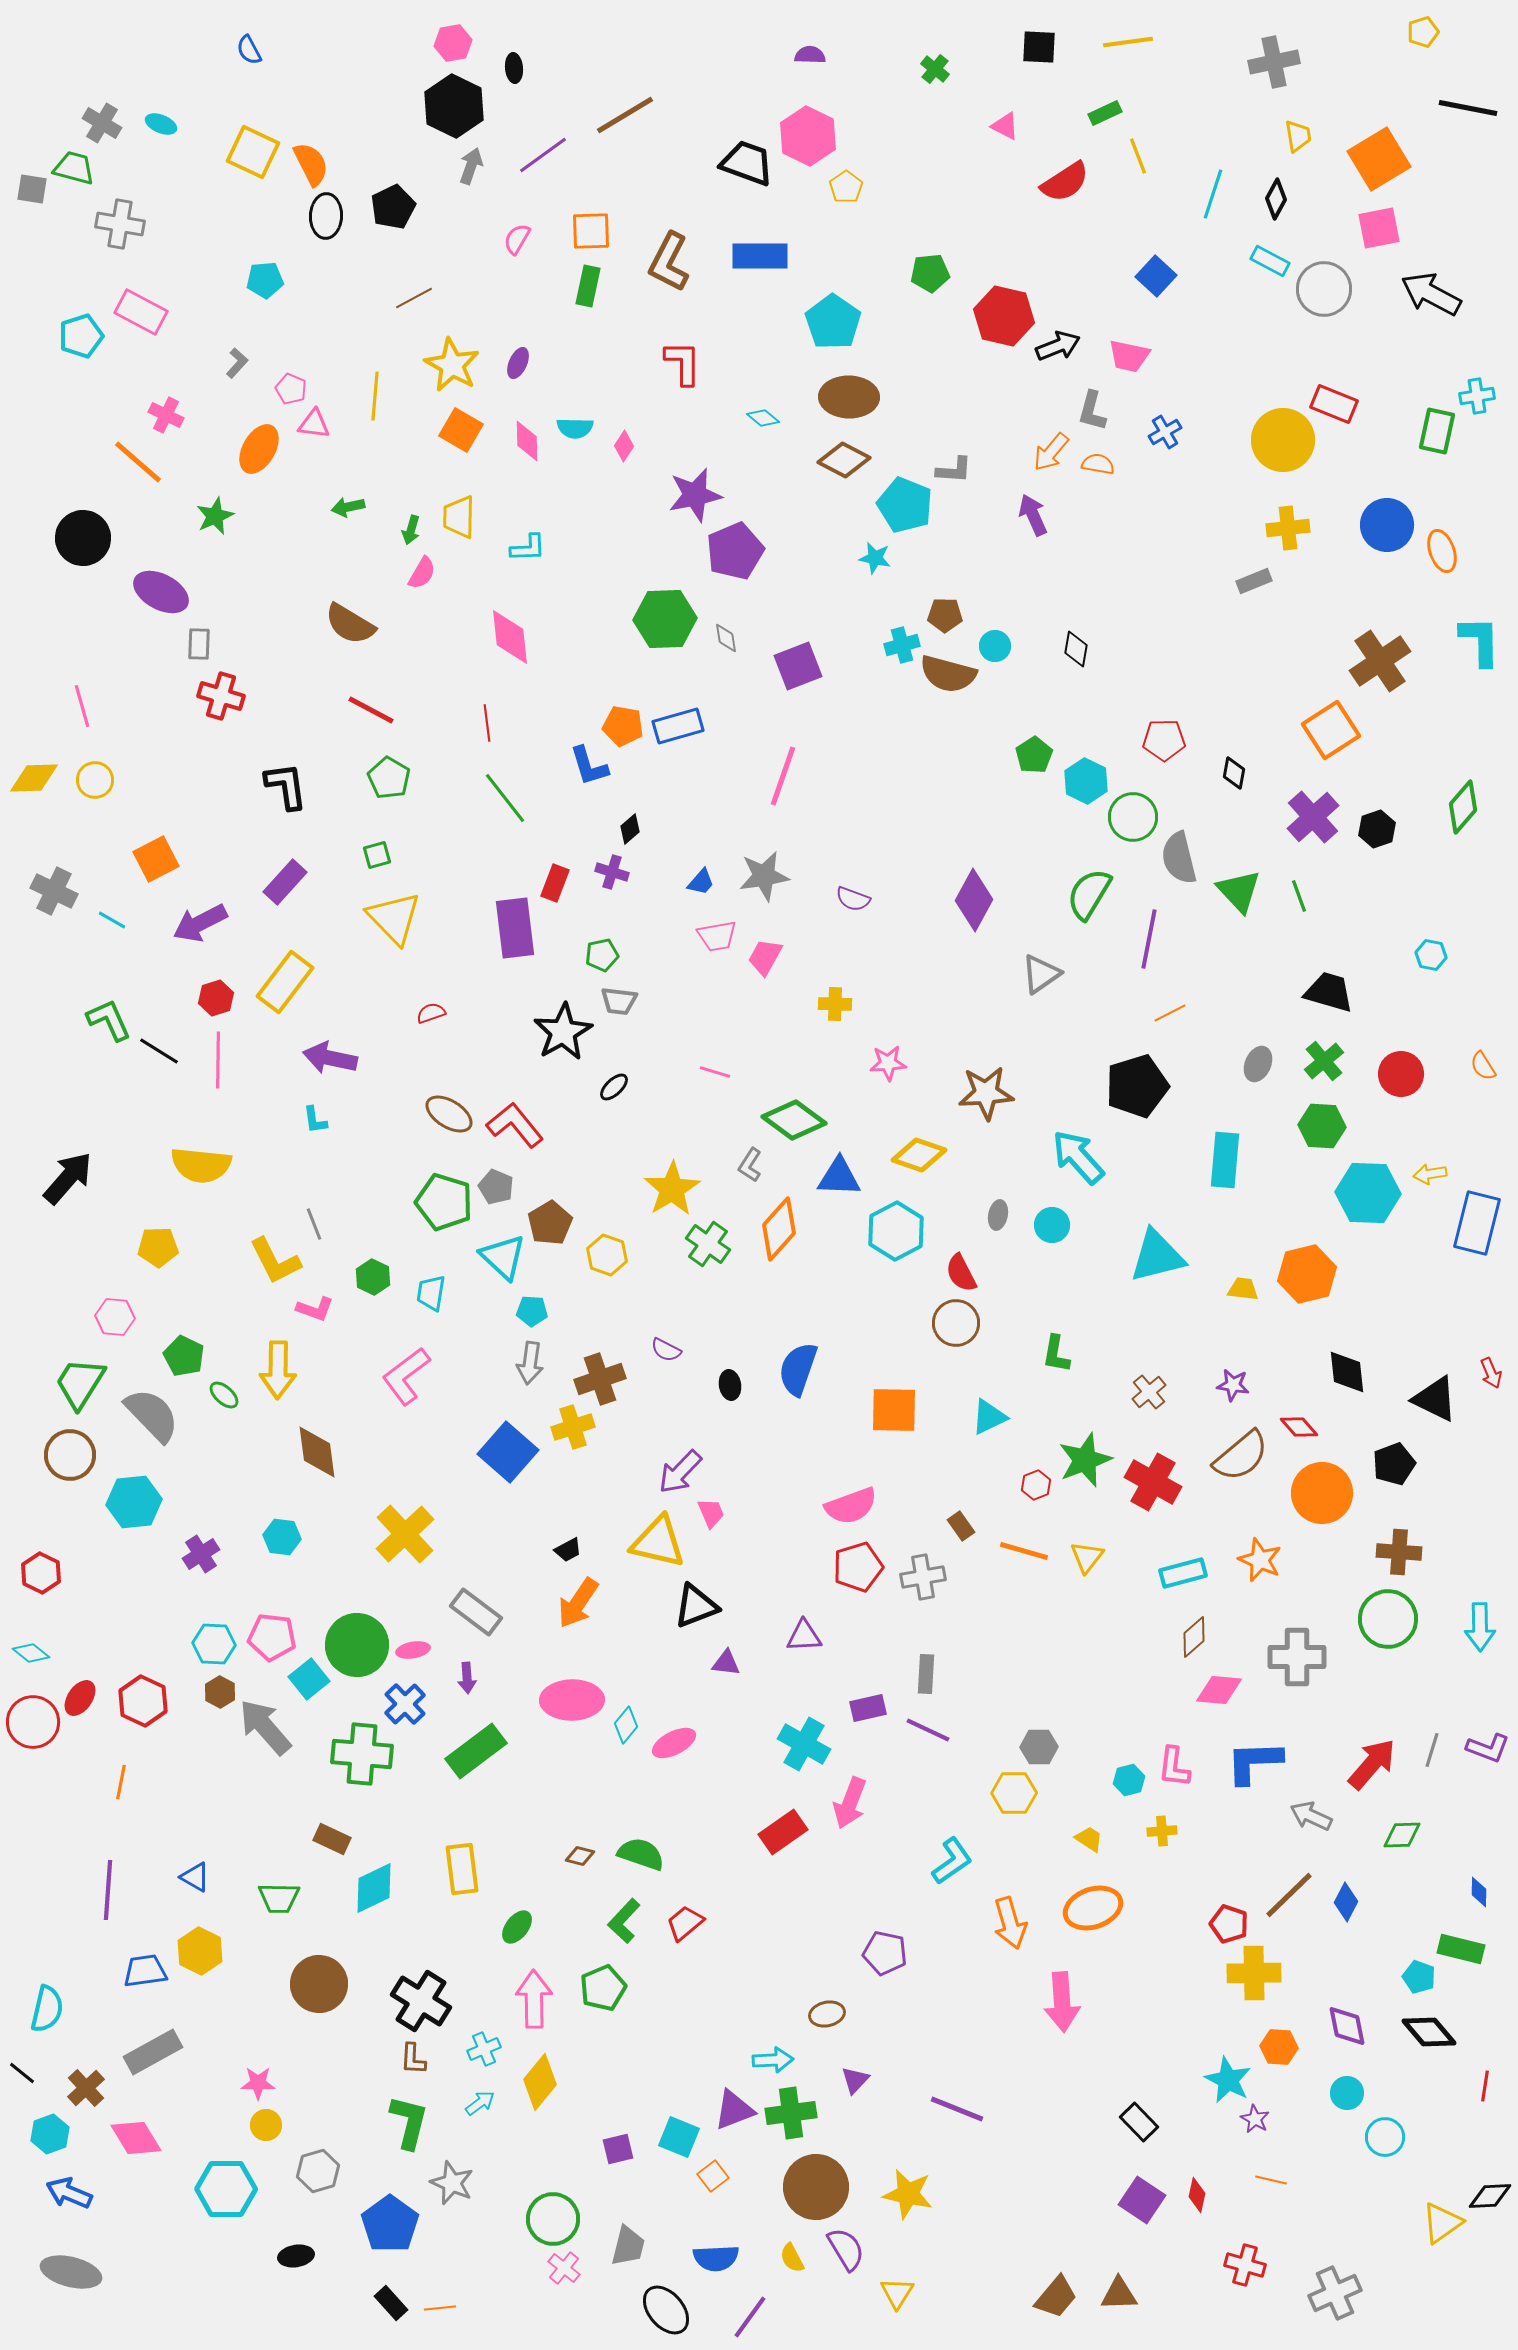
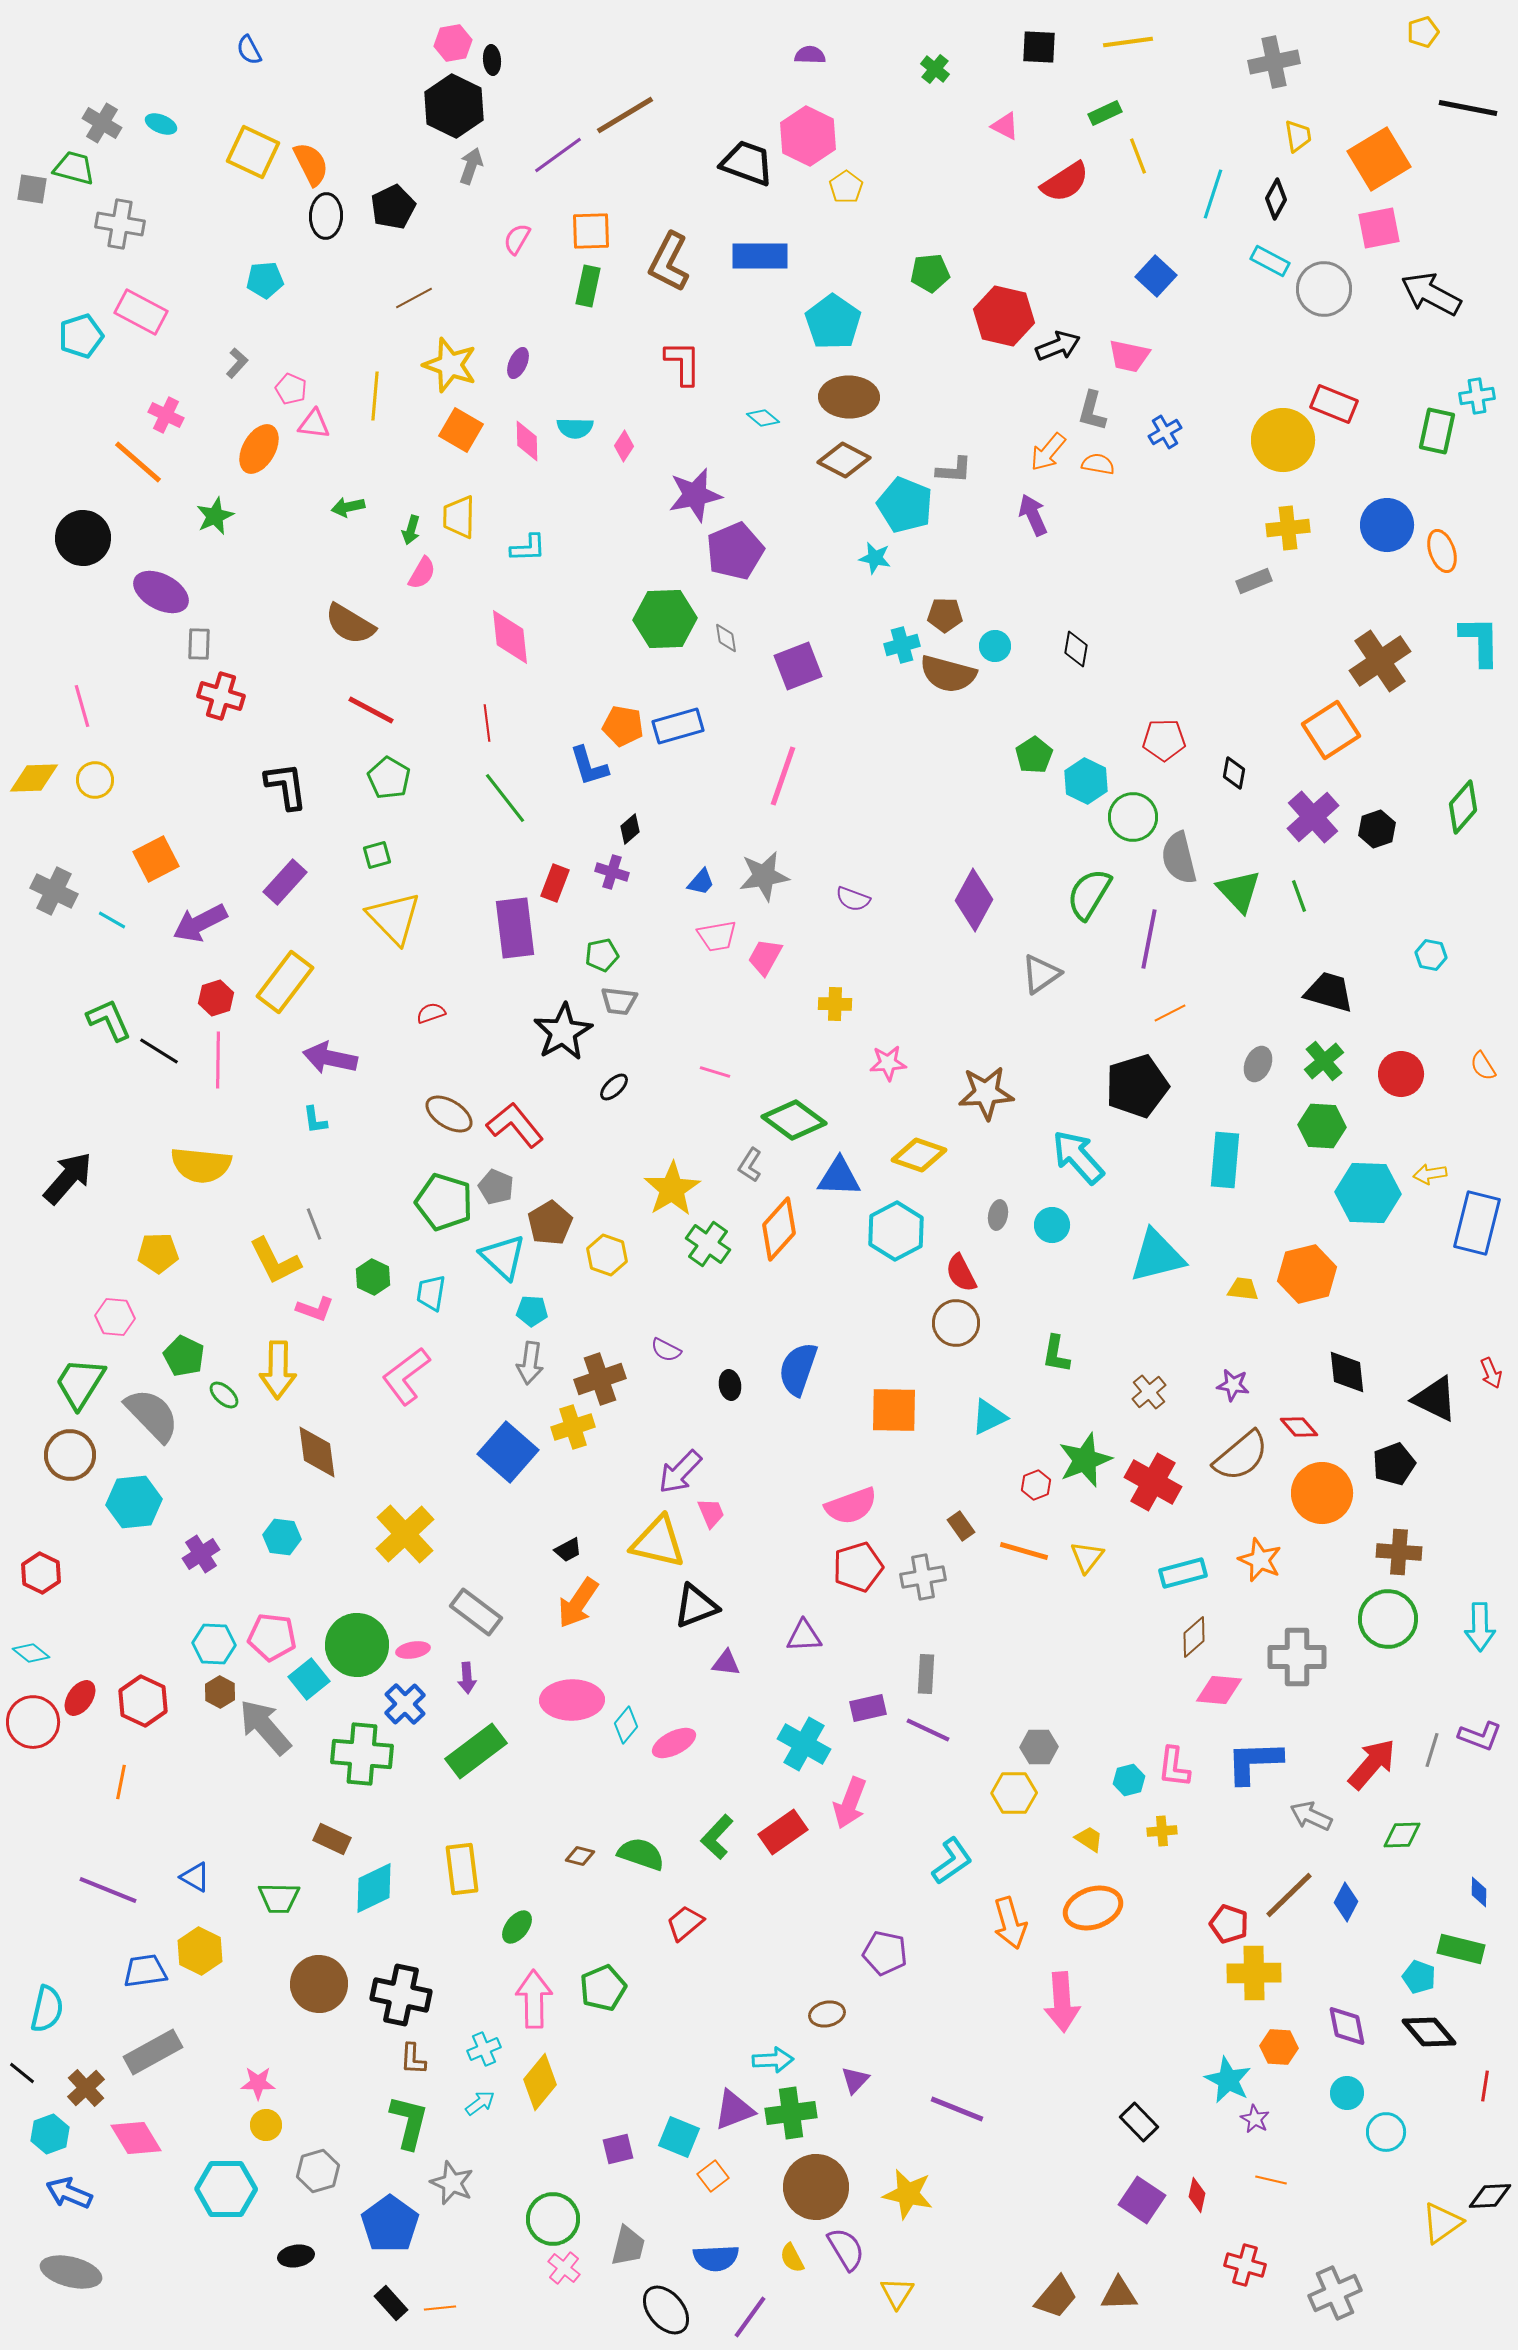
black ellipse at (514, 68): moved 22 px left, 8 px up
purple line at (543, 155): moved 15 px right
yellow star at (452, 365): moved 2 px left; rotated 10 degrees counterclockwise
orange arrow at (1051, 452): moved 3 px left
yellow pentagon at (158, 1247): moved 6 px down
purple L-shape at (1488, 1748): moved 8 px left, 12 px up
purple line at (108, 1890): rotated 72 degrees counterclockwise
green L-shape at (624, 1921): moved 93 px right, 84 px up
black cross at (421, 2001): moved 20 px left, 6 px up; rotated 20 degrees counterclockwise
cyan circle at (1385, 2137): moved 1 px right, 5 px up
